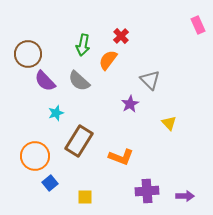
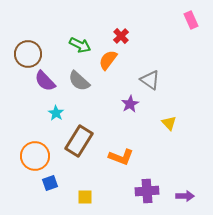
pink rectangle: moved 7 px left, 5 px up
green arrow: moved 3 px left; rotated 75 degrees counterclockwise
gray triangle: rotated 10 degrees counterclockwise
cyan star: rotated 21 degrees counterclockwise
blue square: rotated 21 degrees clockwise
